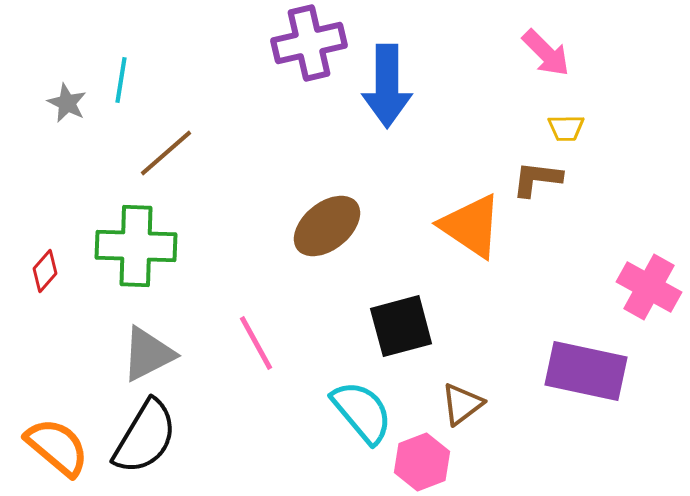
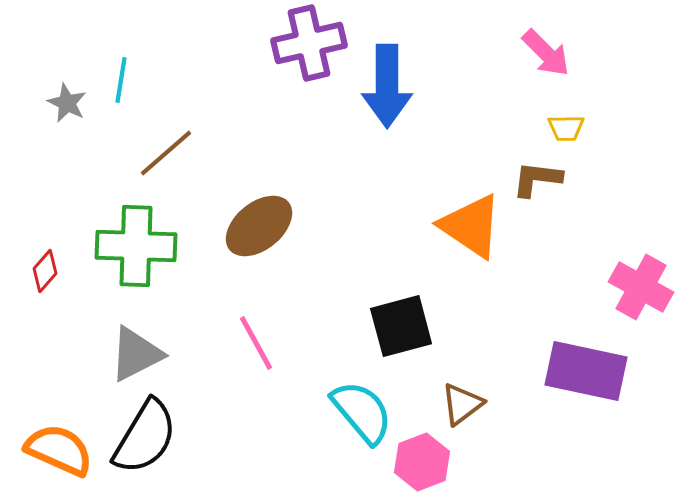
brown ellipse: moved 68 px left
pink cross: moved 8 px left
gray triangle: moved 12 px left
orange semicircle: moved 2 px right, 3 px down; rotated 16 degrees counterclockwise
